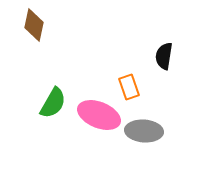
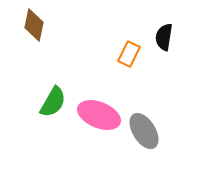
black semicircle: moved 19 px up
orange rectangle: moved 33 px up; rotated 45 degrees clockwise
green semicircle: moved 1 px up
gray ellipse: rotated 54 degrees clockwise
